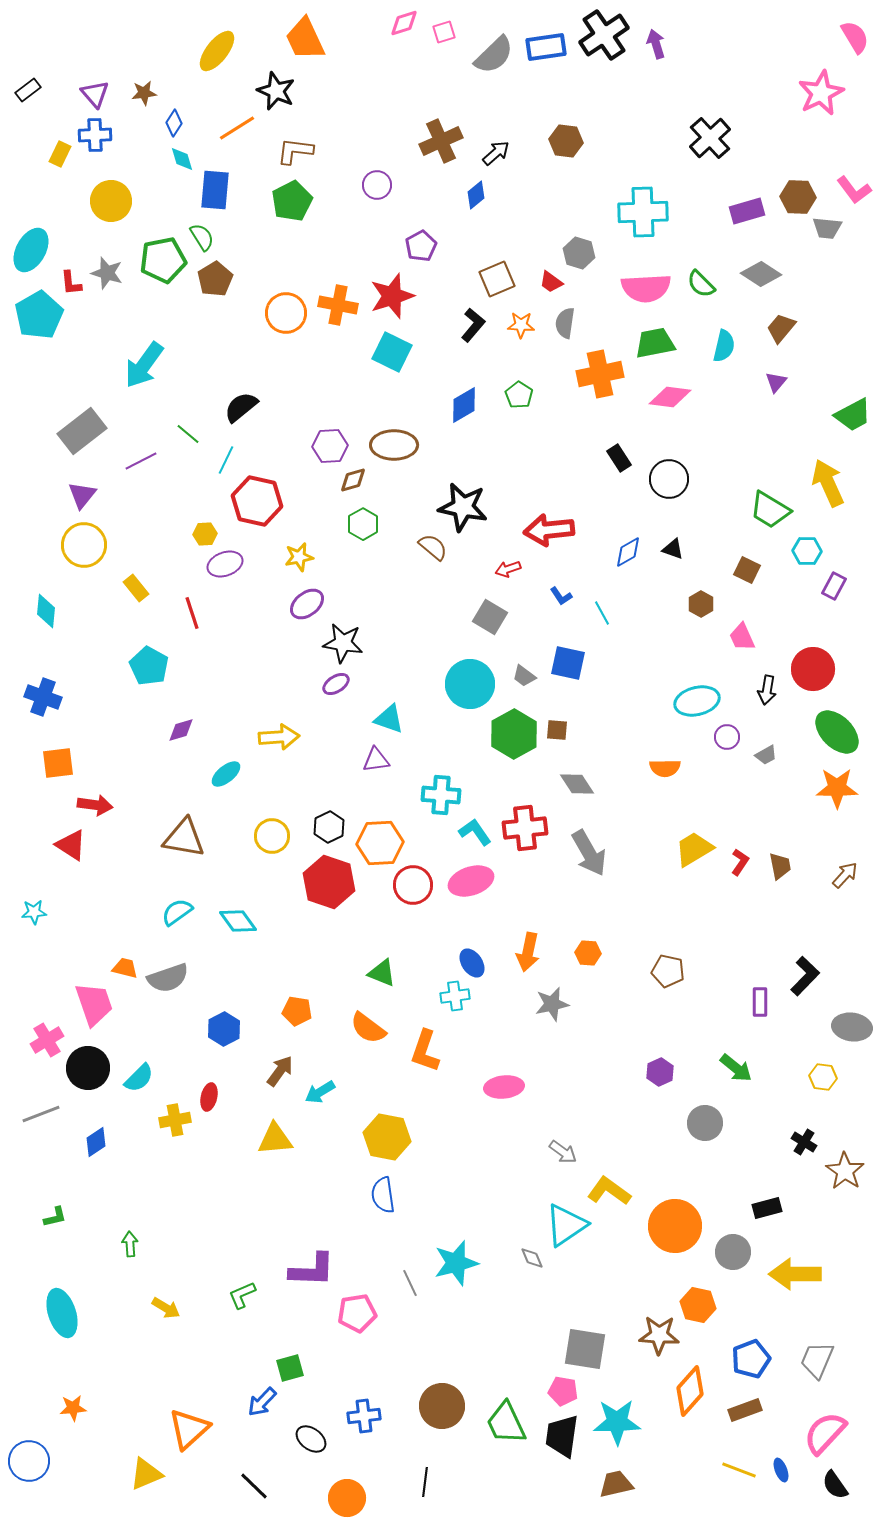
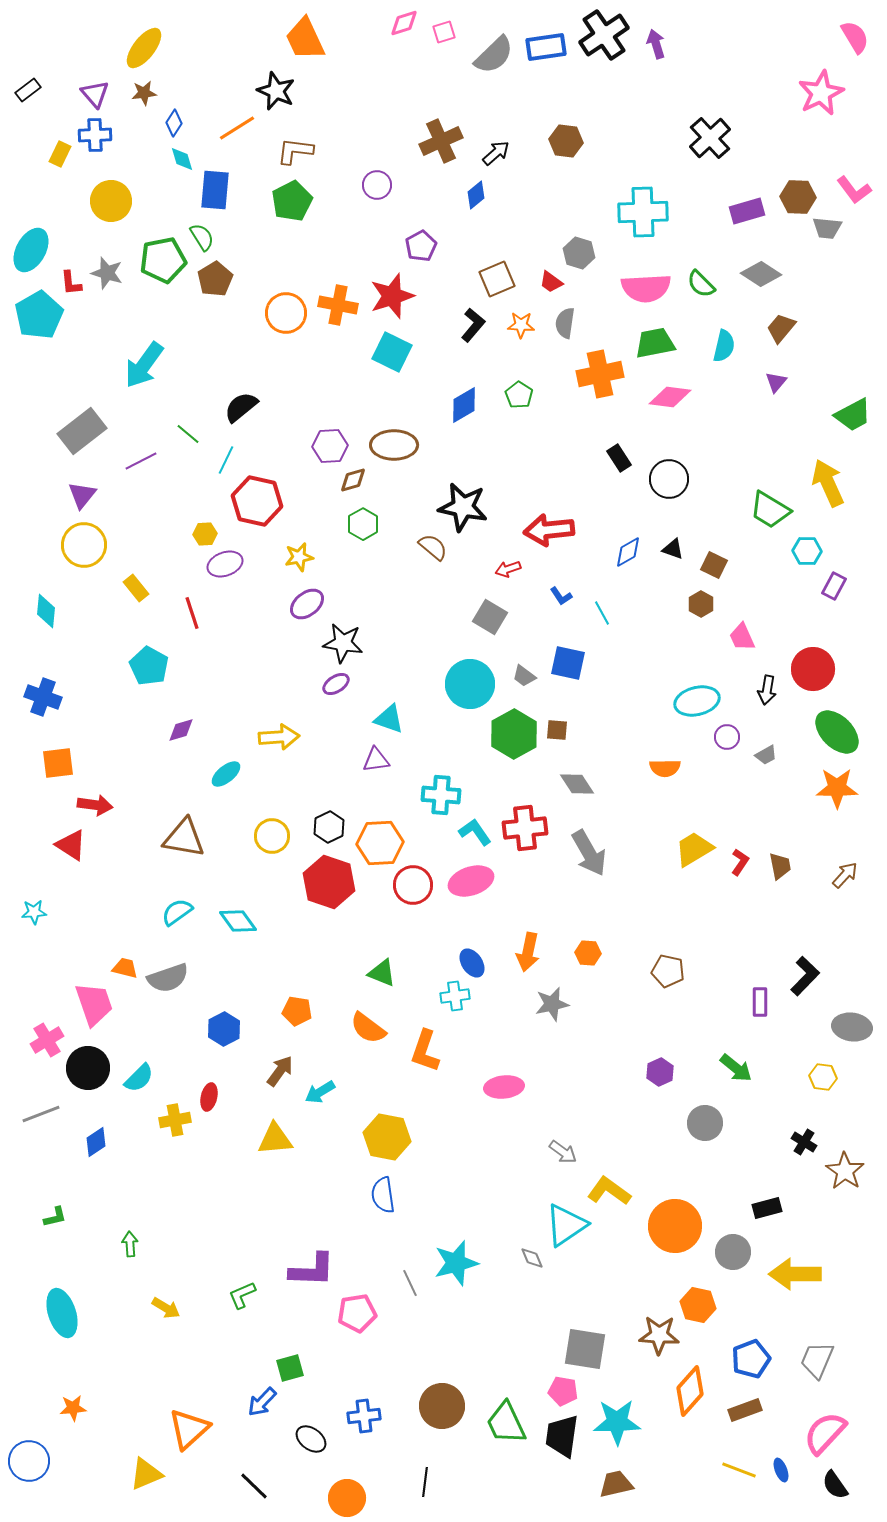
yellow ellipse at (217, 51): moved 73 px left, 3 px up
brown square at (747, 570): moved 33 px left, 5 px up
